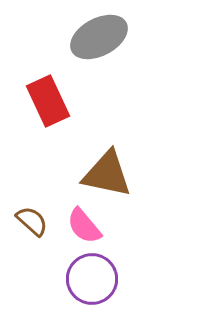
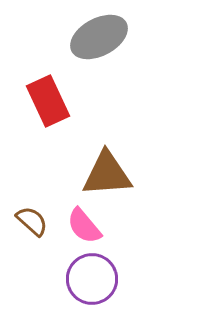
brown triangle: rotated 16 degrees counterclockwise
